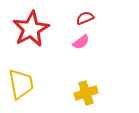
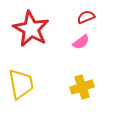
red semicircle: moved 1 px right, 1 px up
red star: rotated 15 degrees counterclockwise
yellow cross: moved 4 px left, 6 px up
